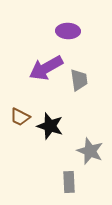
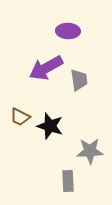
gray star: rotated 24 degrees counterclockwise
gray rectangle: moved 1 px left, 1 px up
